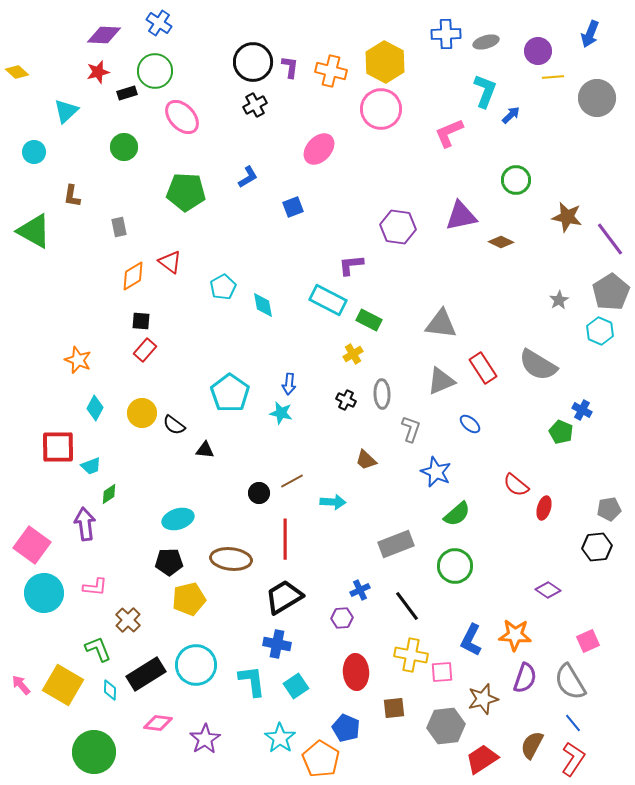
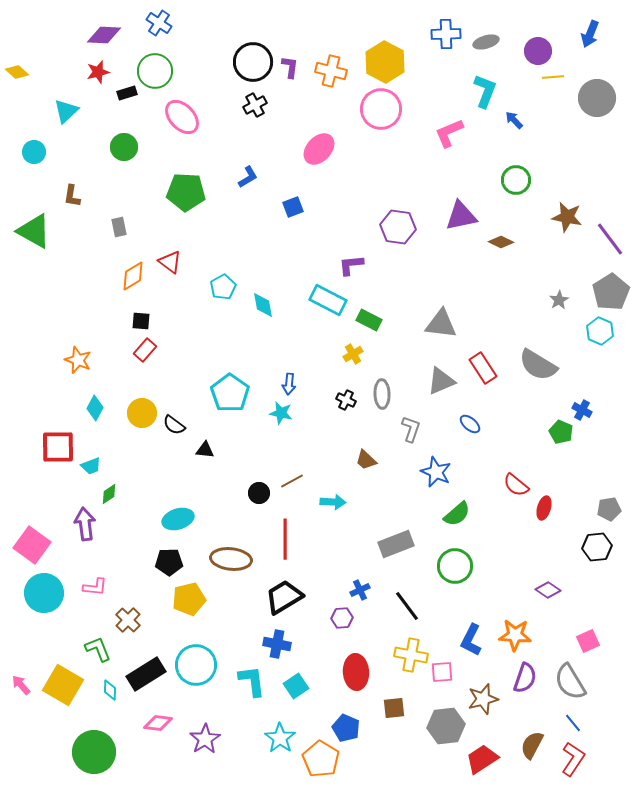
blue arrow at (511, 115): moved 3 px right, 5 px down; rotated 90 degrees counterclockwise
